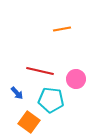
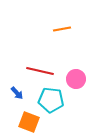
orange square: rotated 15 degrees counterclockwise
